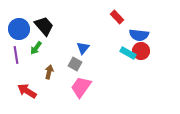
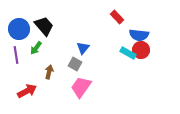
red circle: moved 1 px up
red arrow: rotated 120 degrees clockwise
